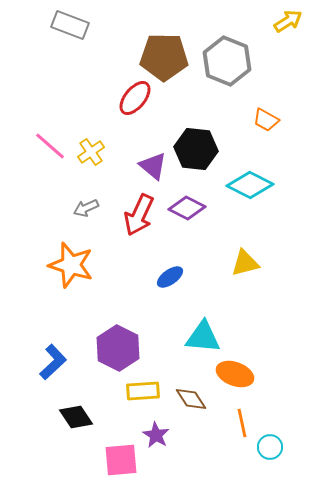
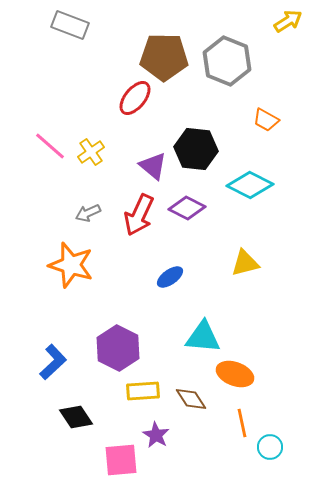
gray arrow: moved 2 px right, 5 px down
